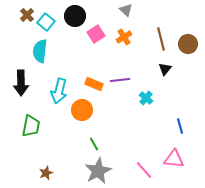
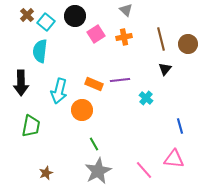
orange cross: rotated 21 degrees clockwise
